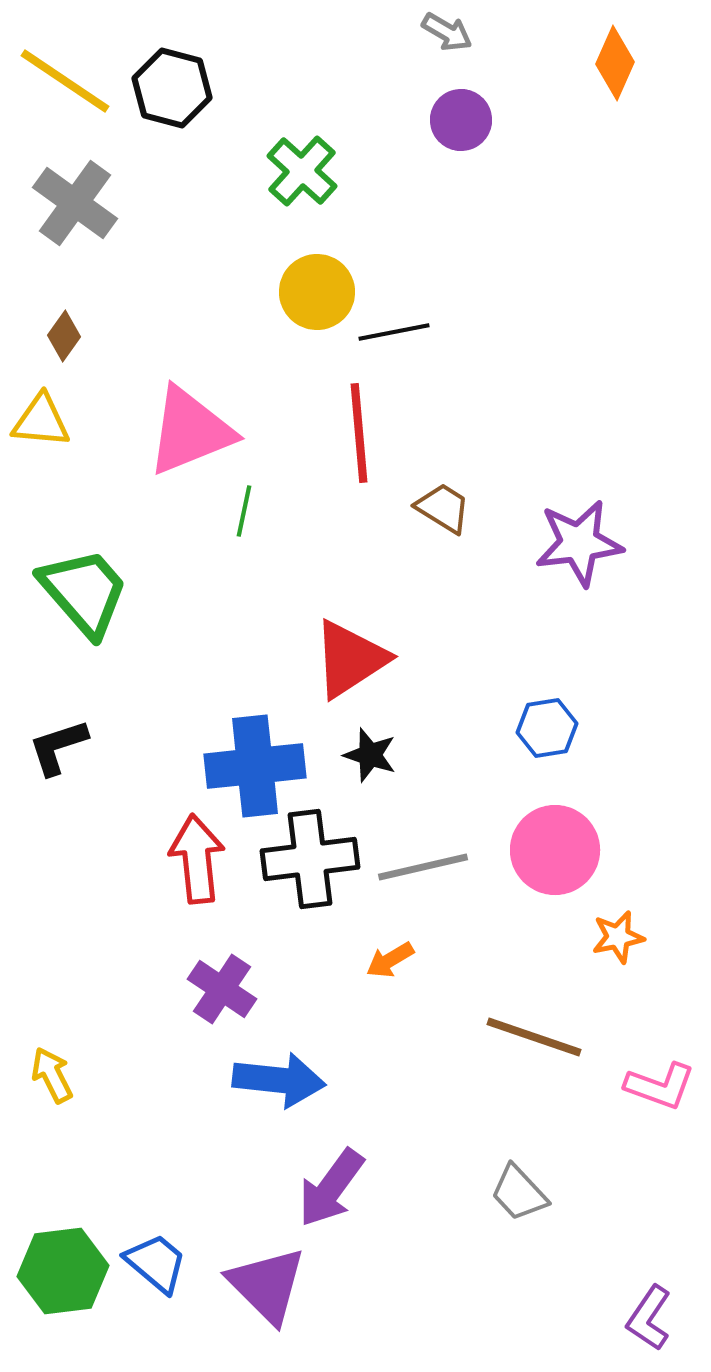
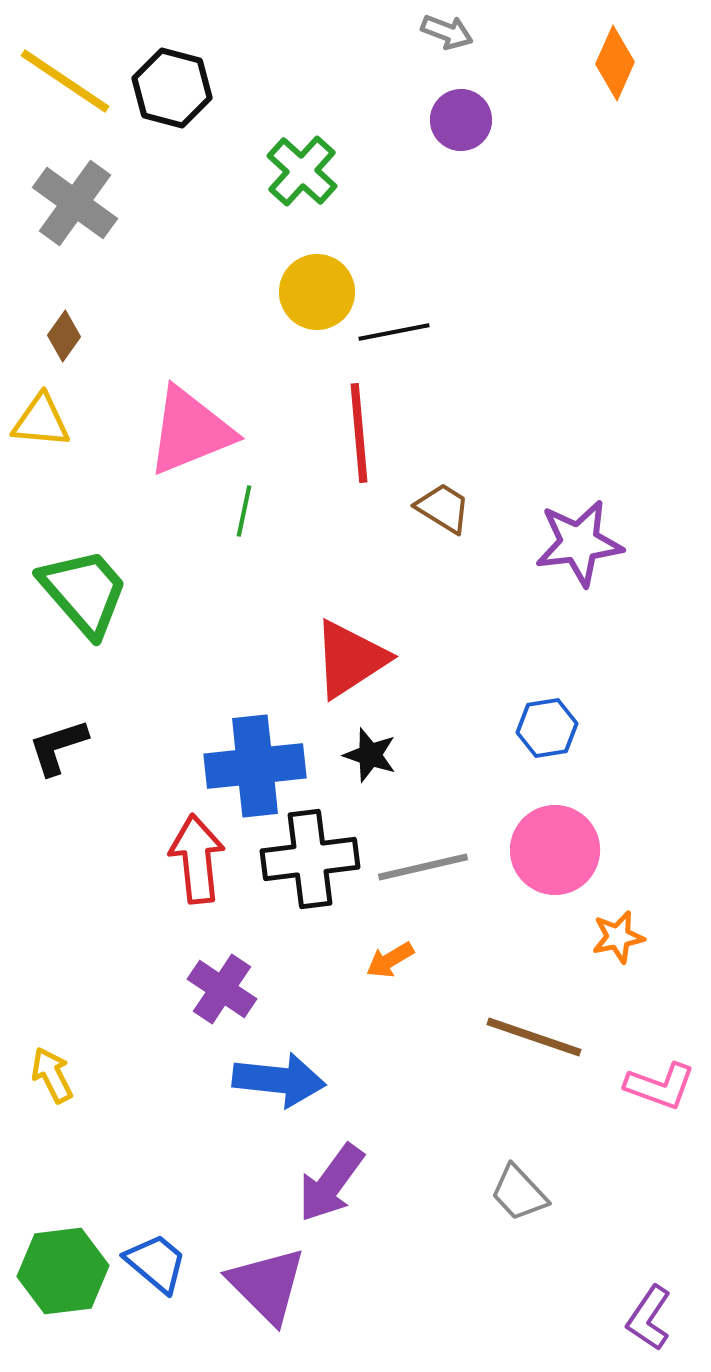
gray arrow: rotated 9 degrees counterclockwise
purple arrow: moved 5 px up
